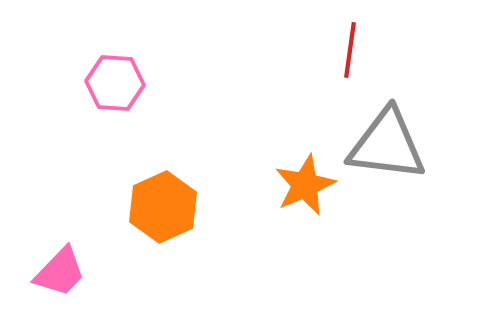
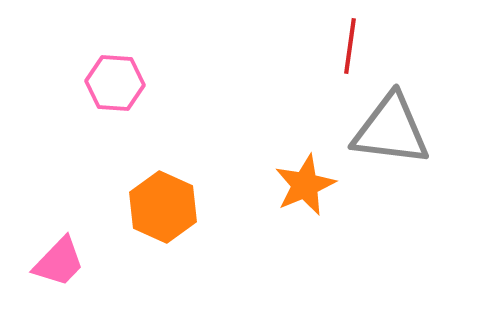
red line: moved 4 px up
gray triangle: moved 4 px right, 15 px up
orange hexagon: rotated 12 degrees counterclockwise
pink trapezoid: moved 1 px left, 10 px up
